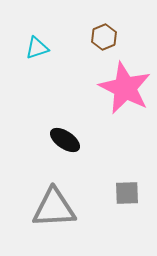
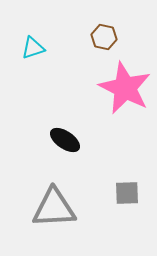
brown hexagon: rotated 25 degrees counterclockwise
cyan triangle: moved 4 px left
